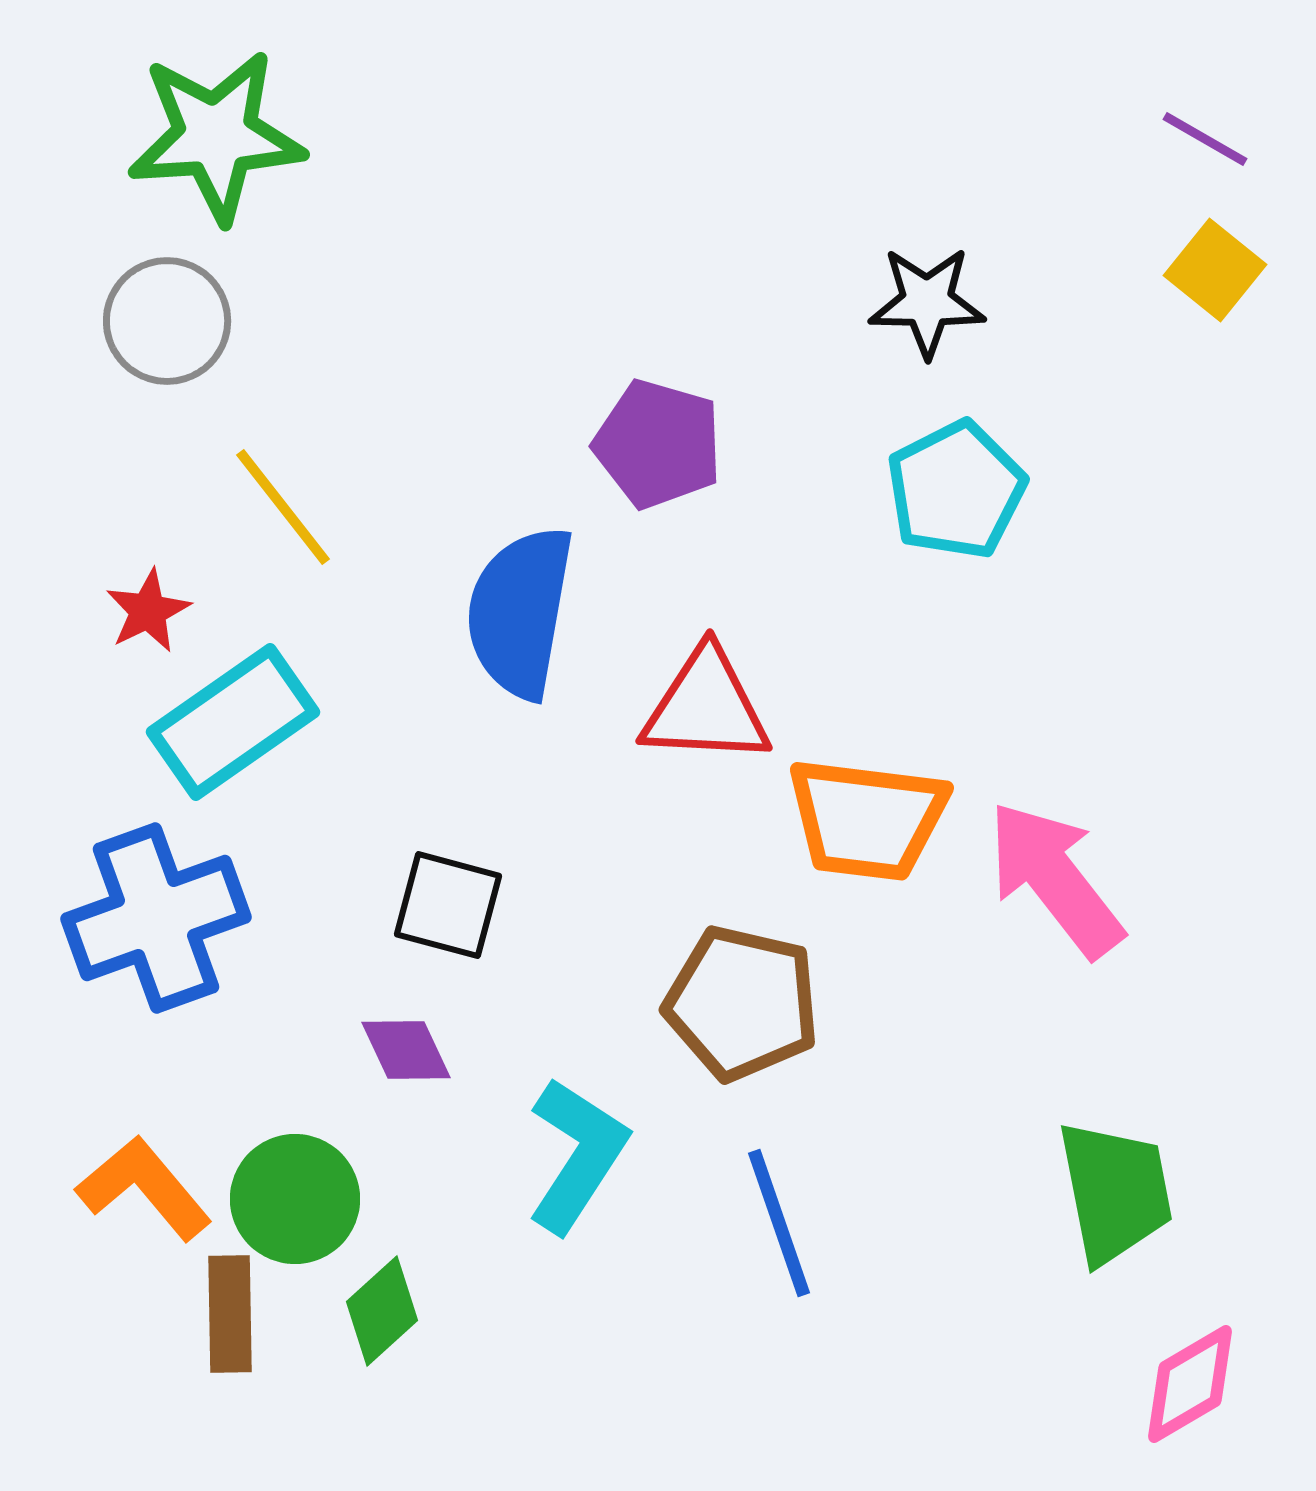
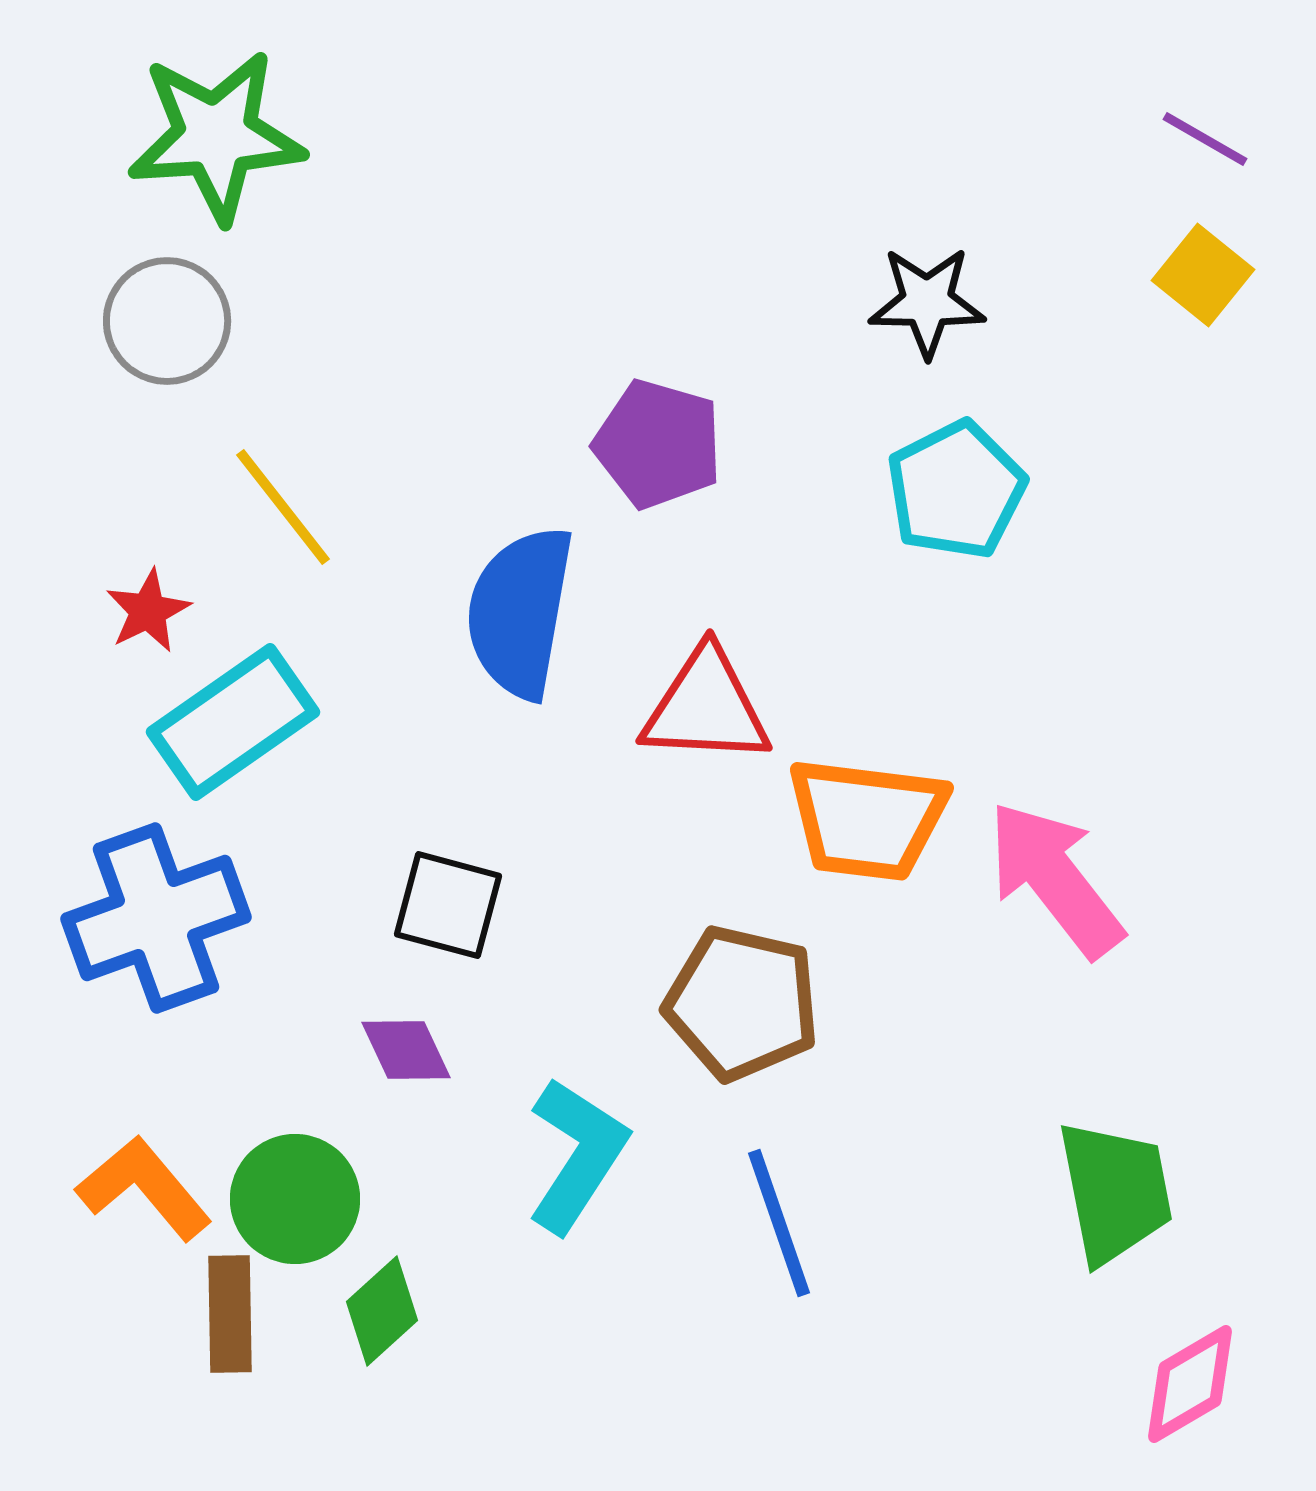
yellow square: moved 12 px left, 5 px down
